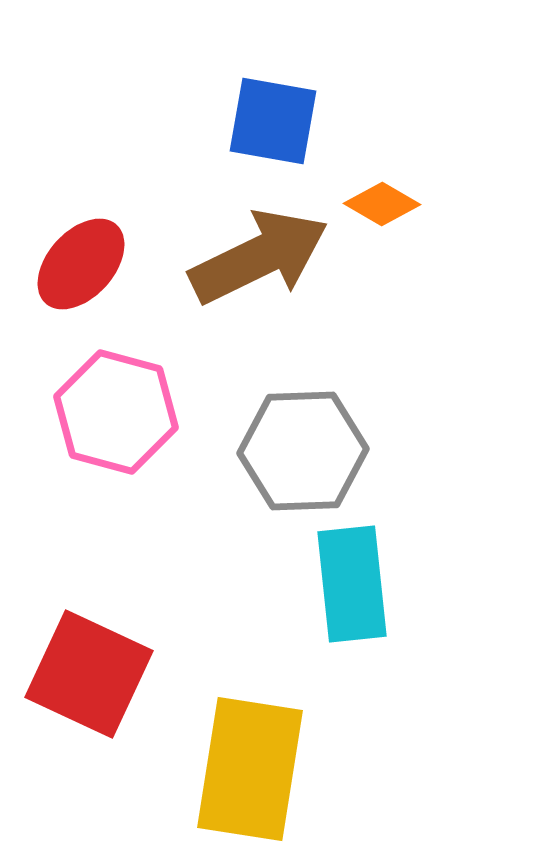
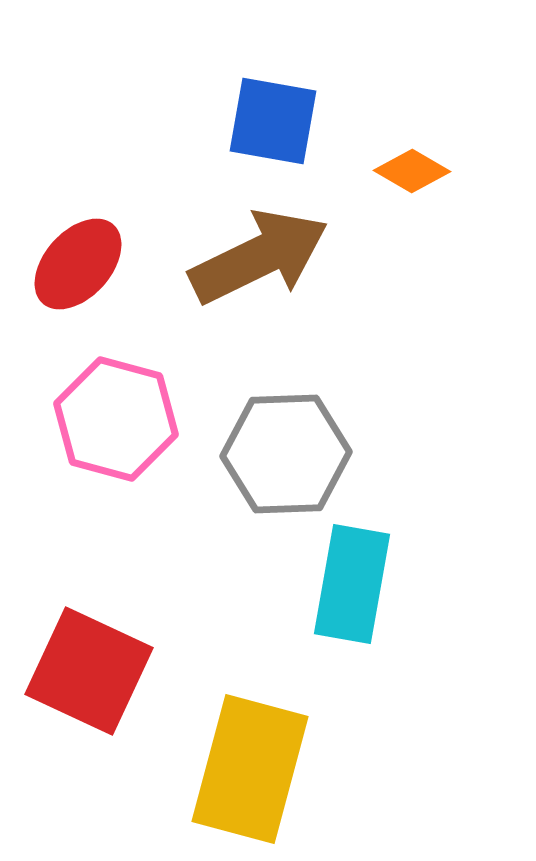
orange diamond: moved 30 px right, 33 px up
red ellipse: moved 3 px left
pink hexagon: moved 7 px down
gray hexagon: moved 17 px left, 3 px down
cyan rectangle: rotated 16 degrees clockwise
red square: moved 3 px up
yellow rectangle: rotated 6 degrees clockwise
